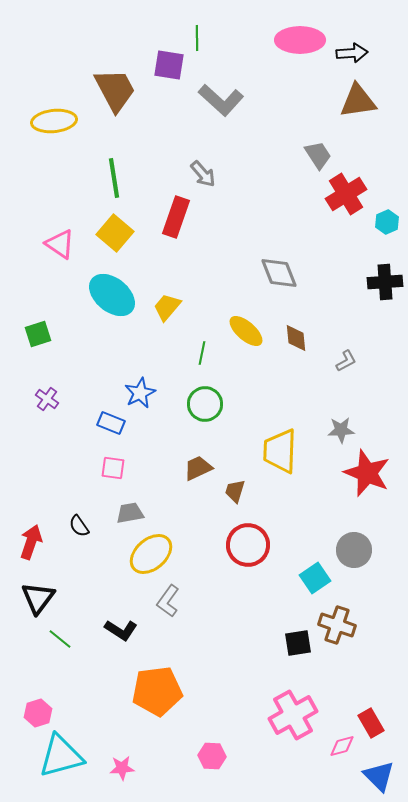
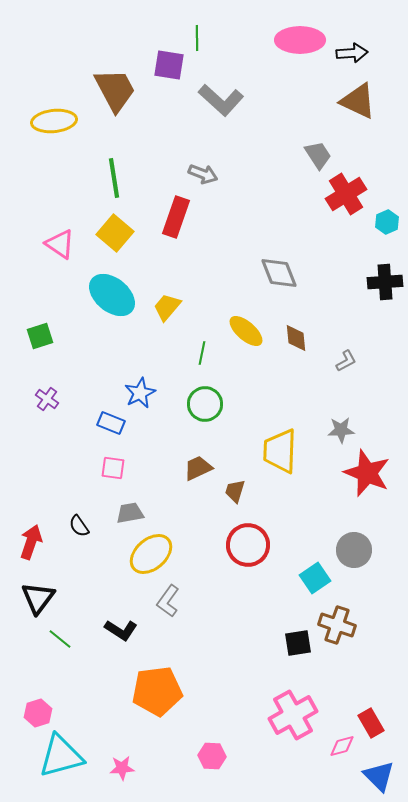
brown triangle at (358, 101): rotated 33 degrees clockwise
gray arrow at (203, 174): rotated 28 degrees counterclockwise
green square at (38, 334): moved 2 px right, 2 px down
